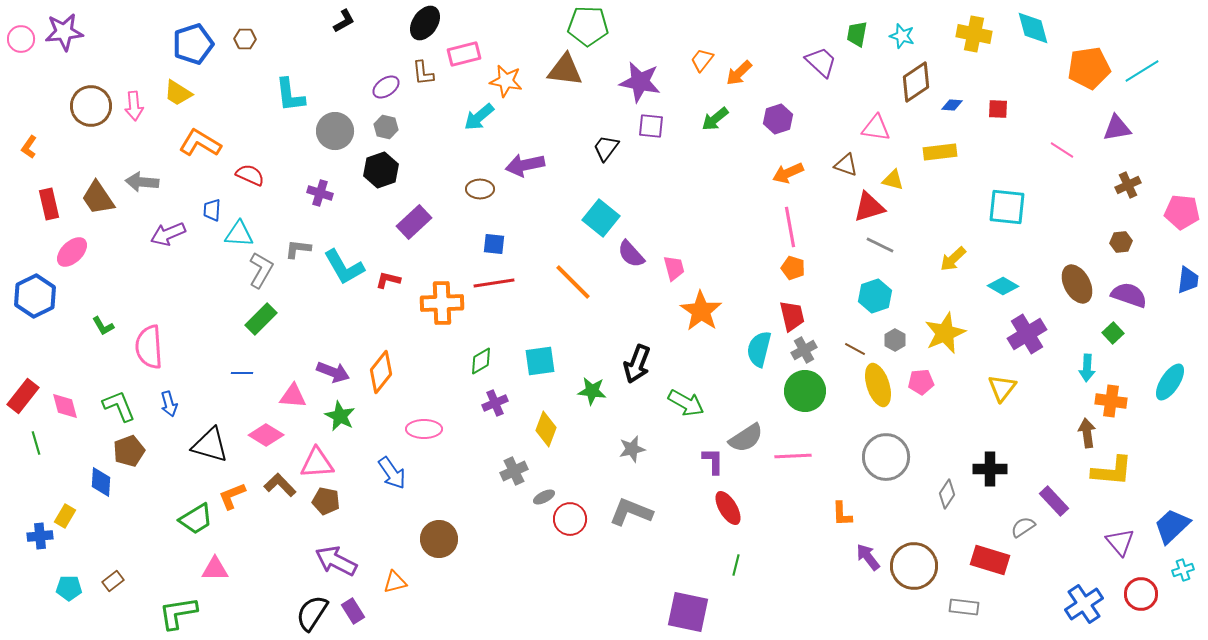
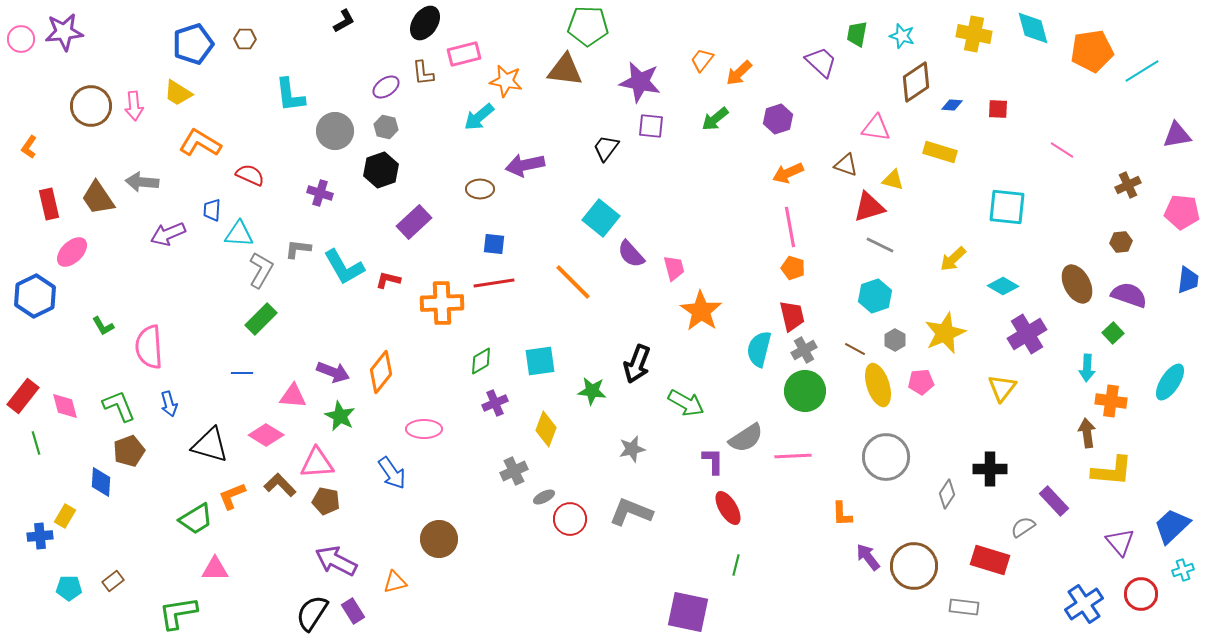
orange pentagon at (1089, 68): moved 3 px right, 17 px up
purple triangle at (1117, 128): moved 60 px right, 7 px down
yellow rectangle at (940, 152): rotated 24 degrees clockwise
